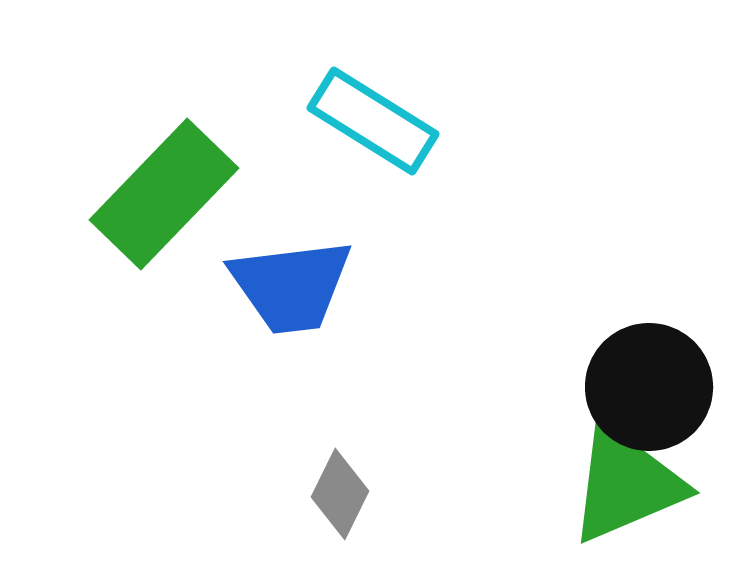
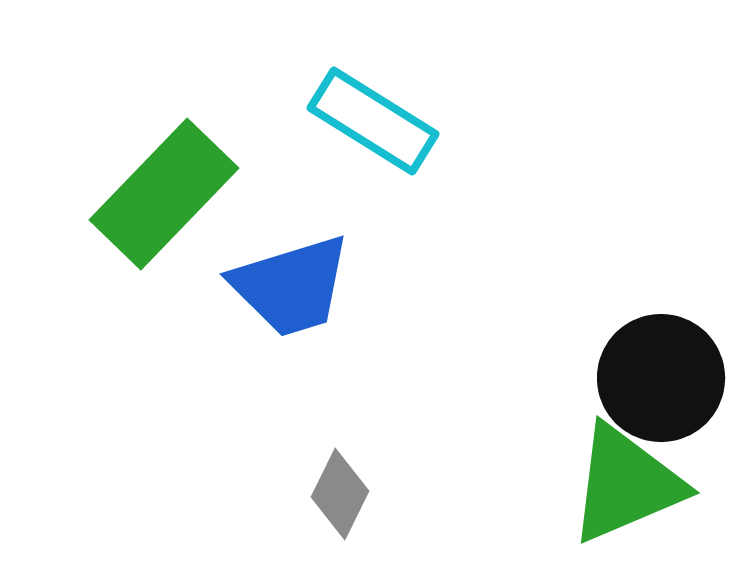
blue trapezoid: rotated 10 degrees counterclockwise
black circle: moved 12 px right, 9 px up
